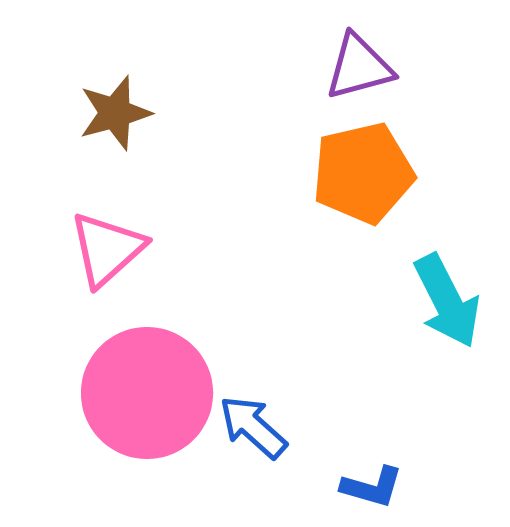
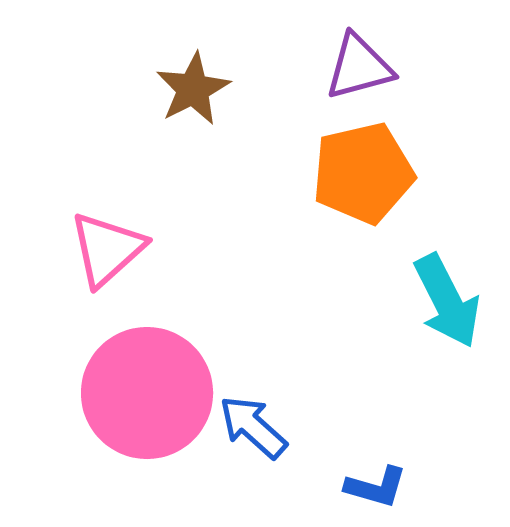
brown star: moved 78 px right, 24 px up; rotated 12 degrees counterclockwise
blue L-shape: moved 4 px right
